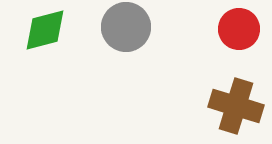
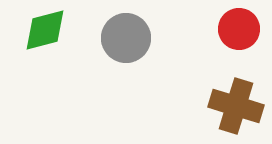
gray circle: moved 11 px down
